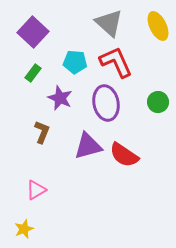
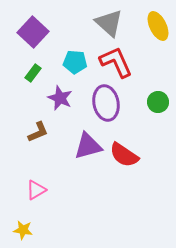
brown L-shape: moved 4 px left; rotated 45 degrees clockwise
yellow star: moved 1 px left, 1 px down; rotated 30 degrees clockwise
